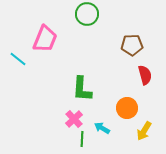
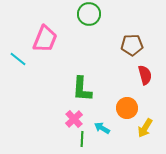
green circle: moved 2 px right
yellow arrow: moved 1 px right, 3 px up
